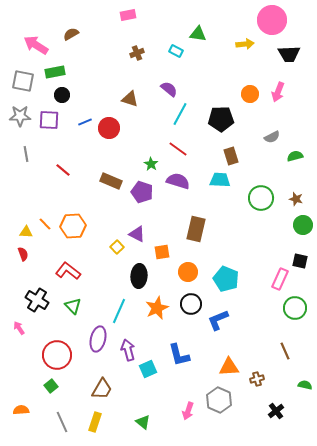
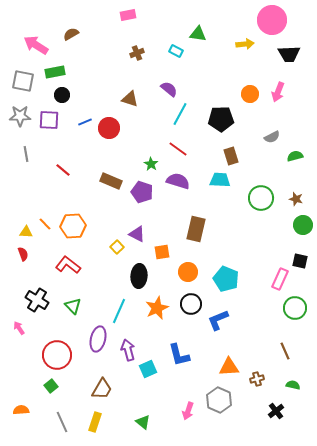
red L-shape at (68, 271): moved 6 px up
green semicircle at (305, 385): moved 12 px left
